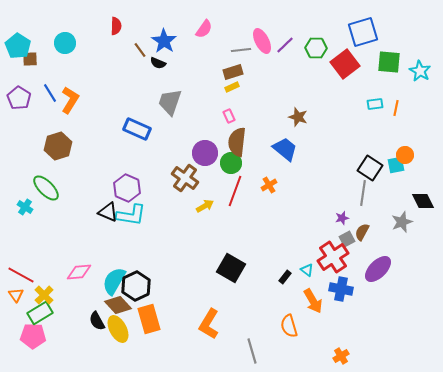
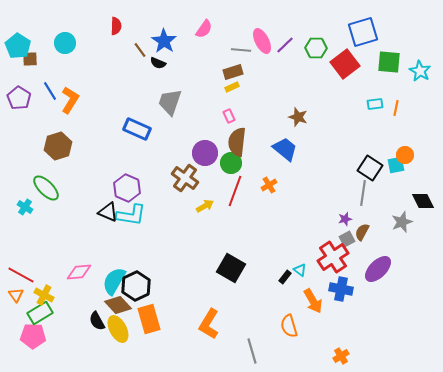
gray line at (241, 50): rotated 12 degrees clockwise
blue line at (50, 93): moved 2 px up
purple star at (342, 218): moved 3 px right, 1 px down
cyan triangle at (307, 270): moved 7 px left
yellow cross at (44, 295): rotated 18 degrees counterclockwise
